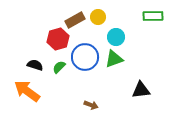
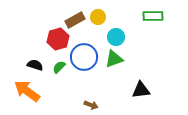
blue circle: moved 1 px left
